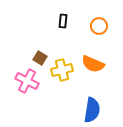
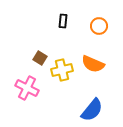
pink cross: moved 7 px down
blue semicircle: rotated 30 degrees clockwise
